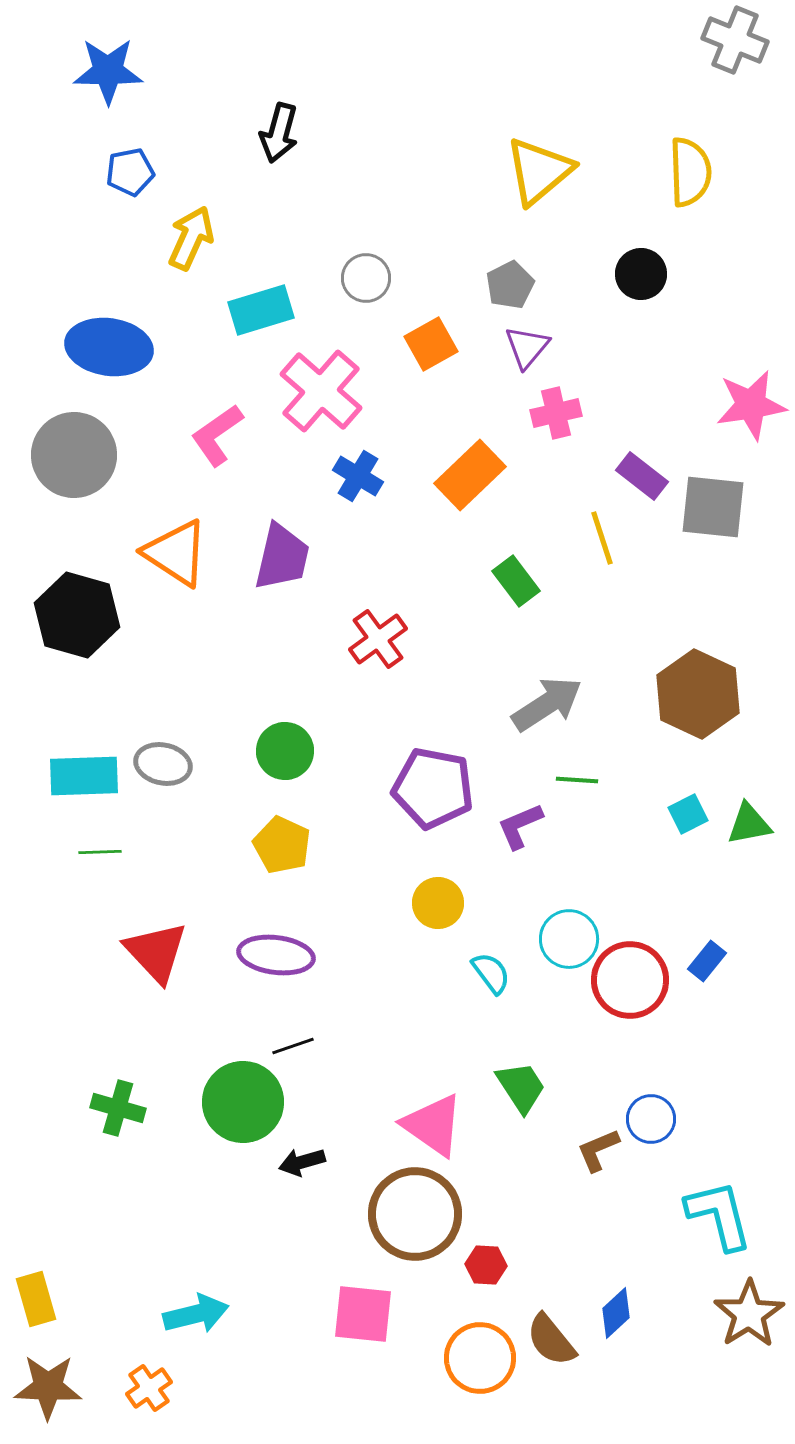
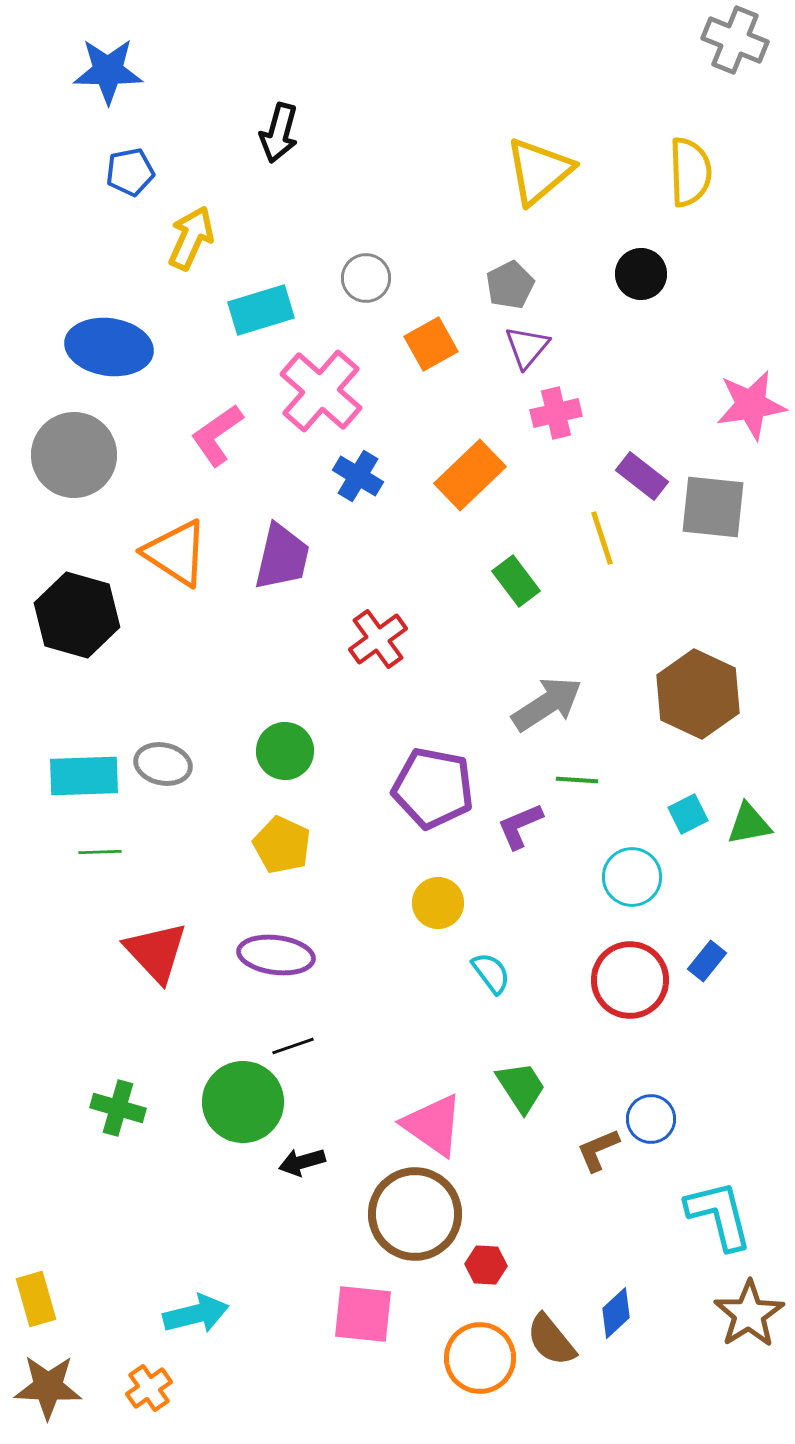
cyan circle at (569, 939): moved 63 px right, 62 px up
